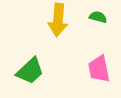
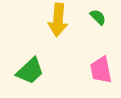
green semicircle: rotated 30 degrees clockwise
pink trapezoid: moved 2 px right, 1 px down
